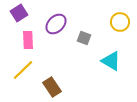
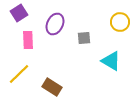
purple ellipse: moved 1 px left; rotated 20 degrees counterclockwise
gray square: rotated 24 degrees counterclockwise
yellow line: moved 4 px left, 4 px down
brown rectangle: rotated 24 degrees counterclockwise
